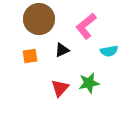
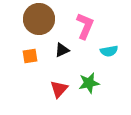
pink L-shape: moved 1 px left; rotated 152 degrees clockwise
red triangle: moved 1 px left, 1 px down
